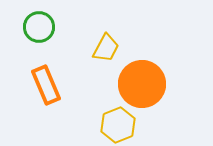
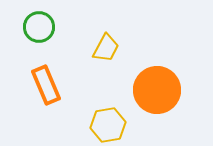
orange circle: moved 15 px right, 6 px down
yellow hexagon: moved 10 px left; rotated 12 degrees clockwise
